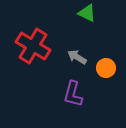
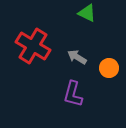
orange circle: moved 3 px right
